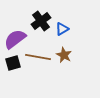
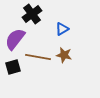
black cross: moved 9 px left, 7 px up
purple semicircle: rotated 15 degrees counterclockwise
brown star: rotated 14 degrees counterclockwise
black square: moved 4 px down
